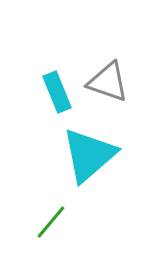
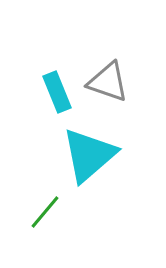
green line: moved 6 px left, 10 px up
